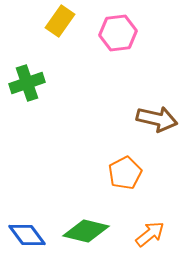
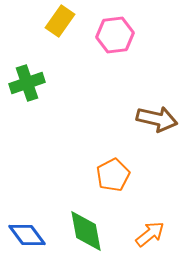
pink hexagon: moved 3 px left, 2 px down
orange pentagon: moved 12 px left, 2 px down
green diamond: rotated 66 degrees clockwise
